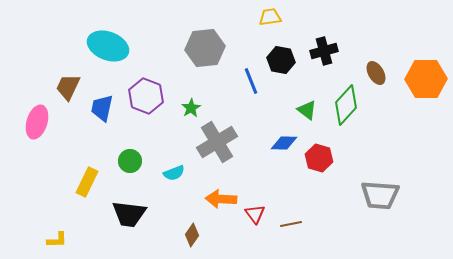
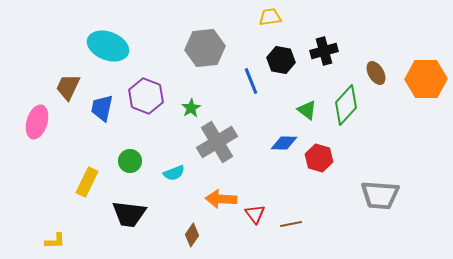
yellow L-shape: moved 2 px left, 1 px down
